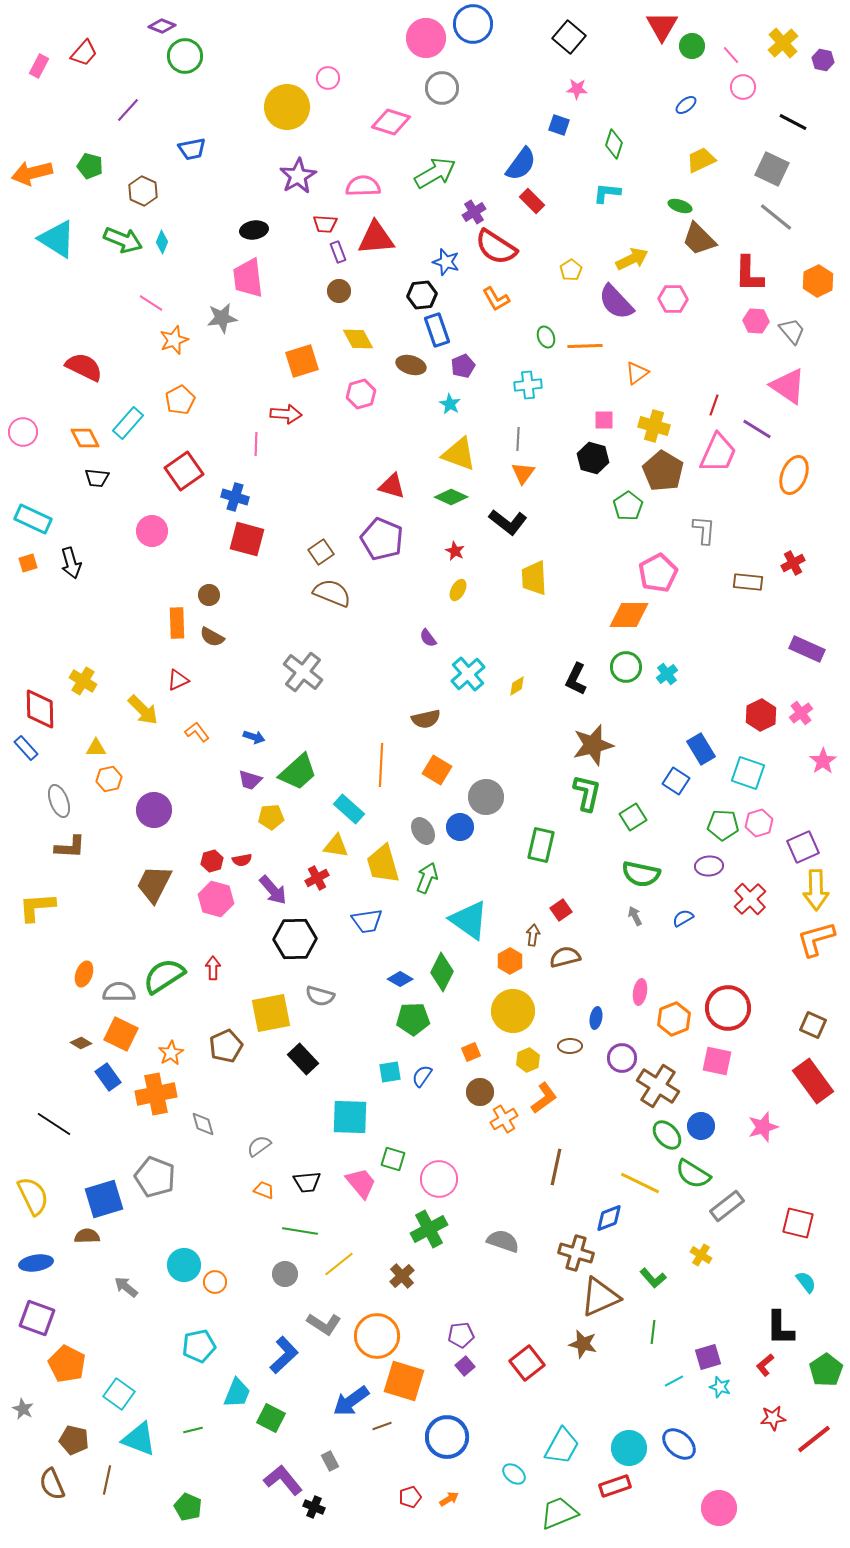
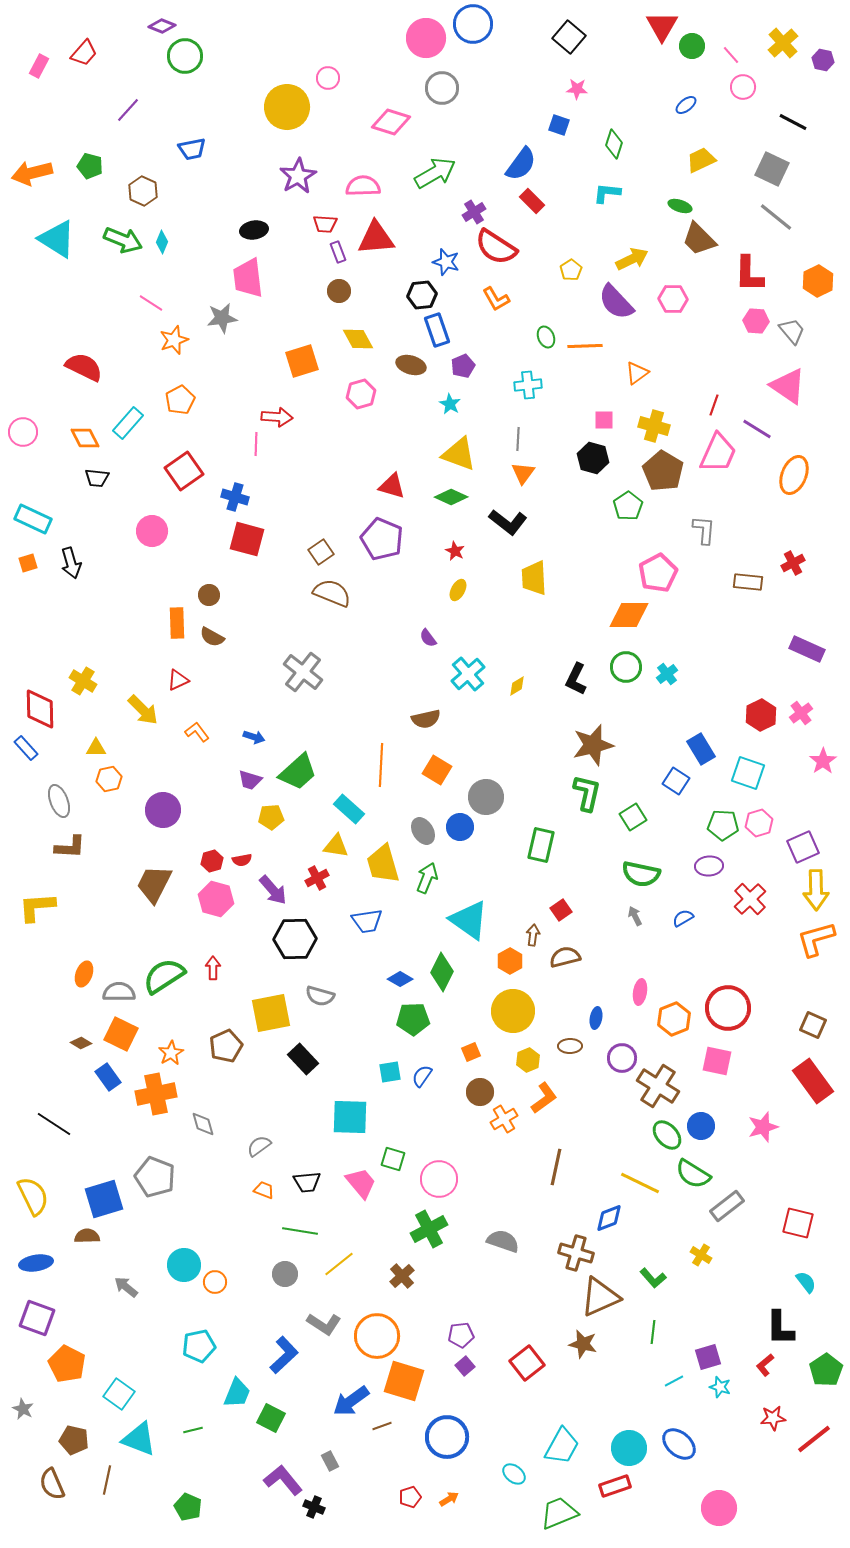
red arrow at (286, 414): moved 9 px left, 3 px down
purple circle at (154, 810): moved 9 px right
